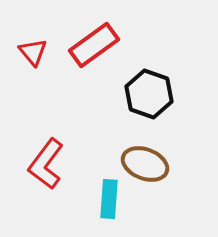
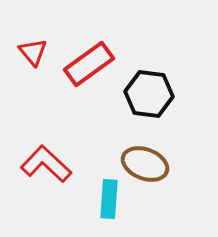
red rectangle: moved 5 px left, 19 px down
black hexagon: rotated 12 degrees counterclockwise
red L-shape: rotated 96 degrees clockwise
